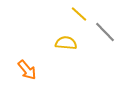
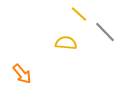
orange arrow: moved 5 px left, 4 px down
